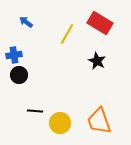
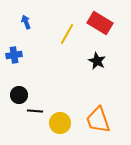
blue arrow: rotated 32 degrees clockwise
black circle: moved 20 px down
orange trapezoid: moved 1 px left, 1 px up
